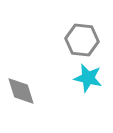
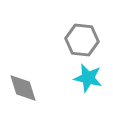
gray diamond: moved 2 px right, 3 px up
